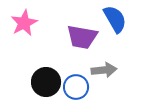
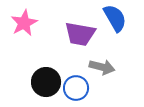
blue semicircle: moved 1 px up
purple trapezoid: moved 2 px left, 3 px up
gray arrow: moved 2 px left, 3 px up; rotated 20 degrees clockwise
blue circle: moved 1 px down
